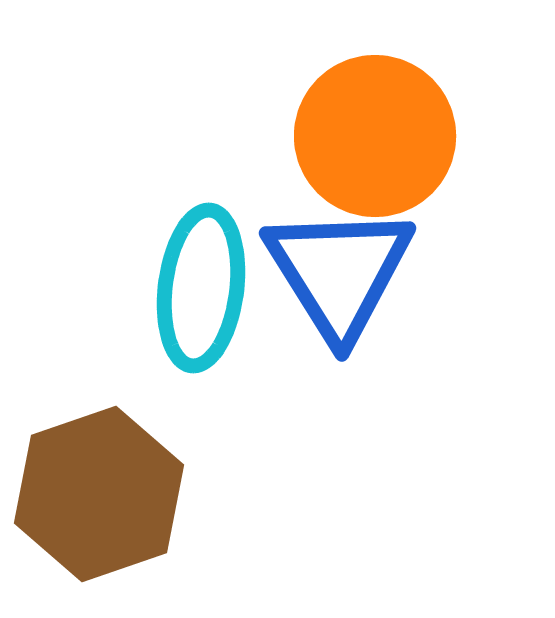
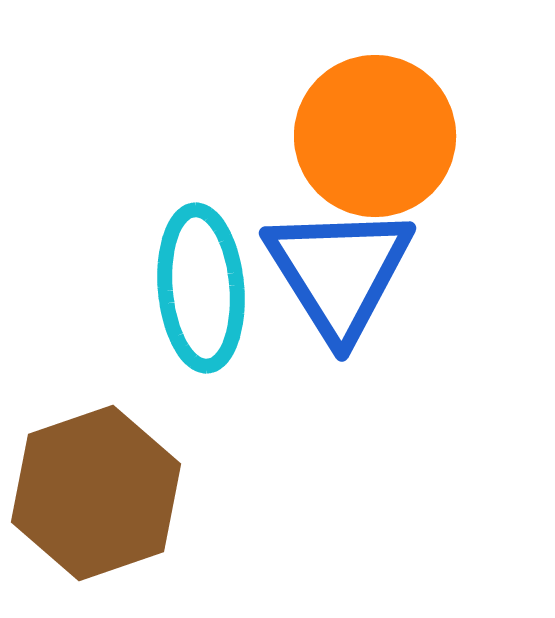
cyan ellipse: rotated 12 degrees counterclockwise
brown hexagon: moved 3 px left, 1 px up
